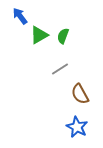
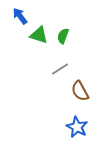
green triangle: rotated 48 degrees clockwise
brown semicircle: moved 3 px up
